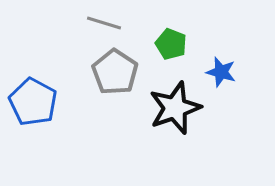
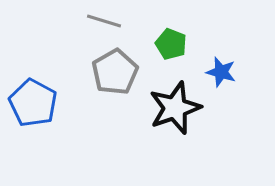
gray line: moved 2 px up
gray pentagon: rotated 9 degrees clockwise
blue pentagon: moved 1 px down
